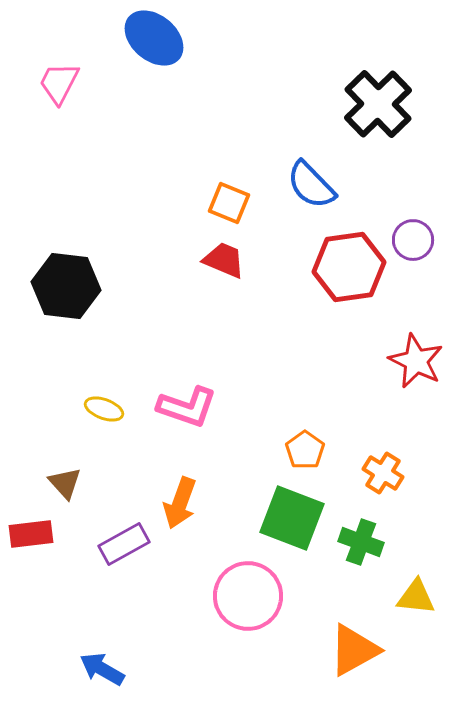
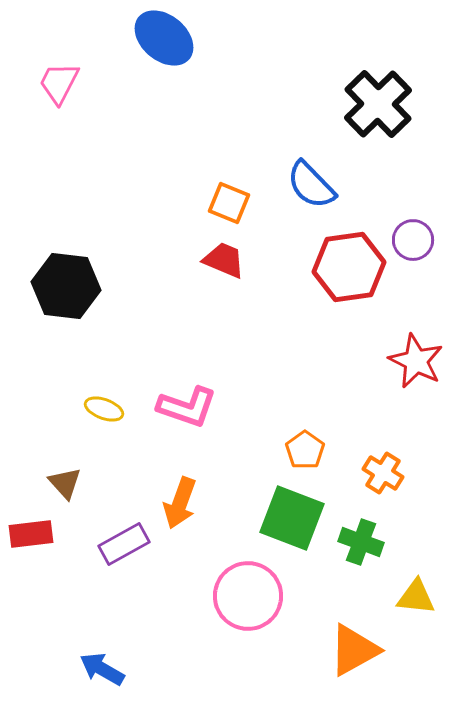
blue ellipse: moved 10 px right
